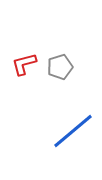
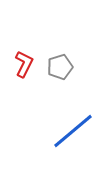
red L-shape: rotated 132 degrees clockwise
